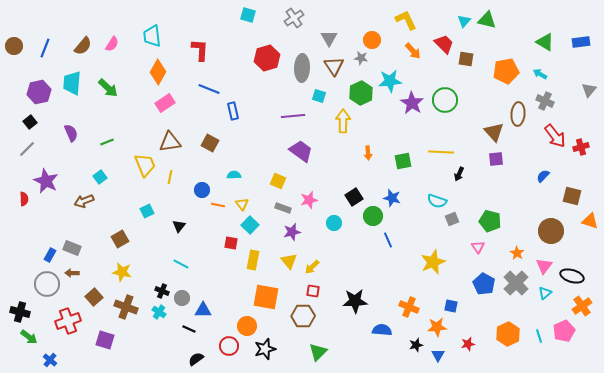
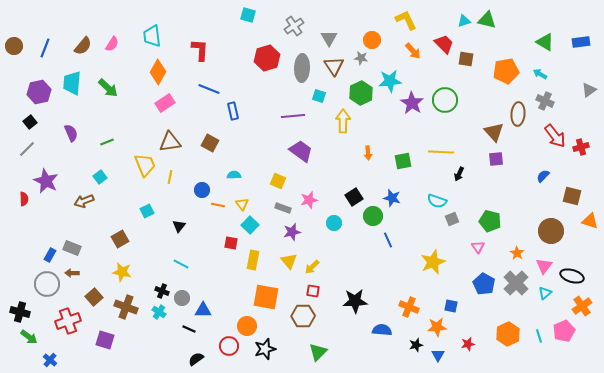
gray cross at (294, 18): moved 8 px down
cyan triangle at (464, 21): rotated 32 degrees clockwise
gray triangle at (589, 90): rotated 14 degrees clockwise
